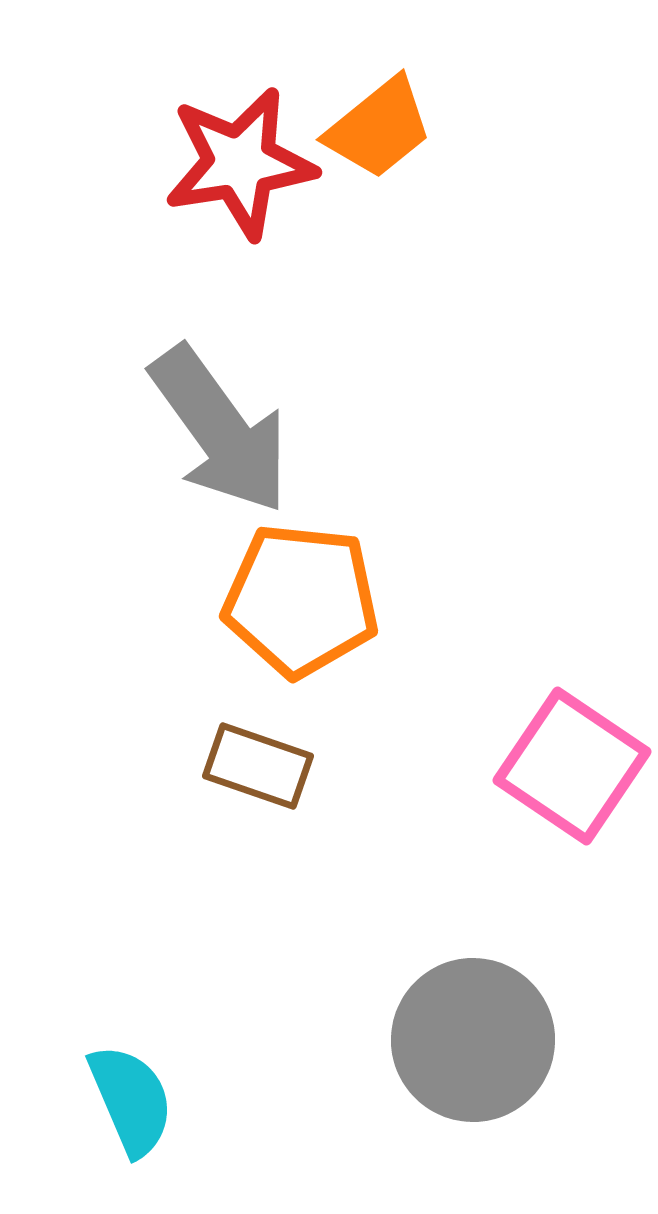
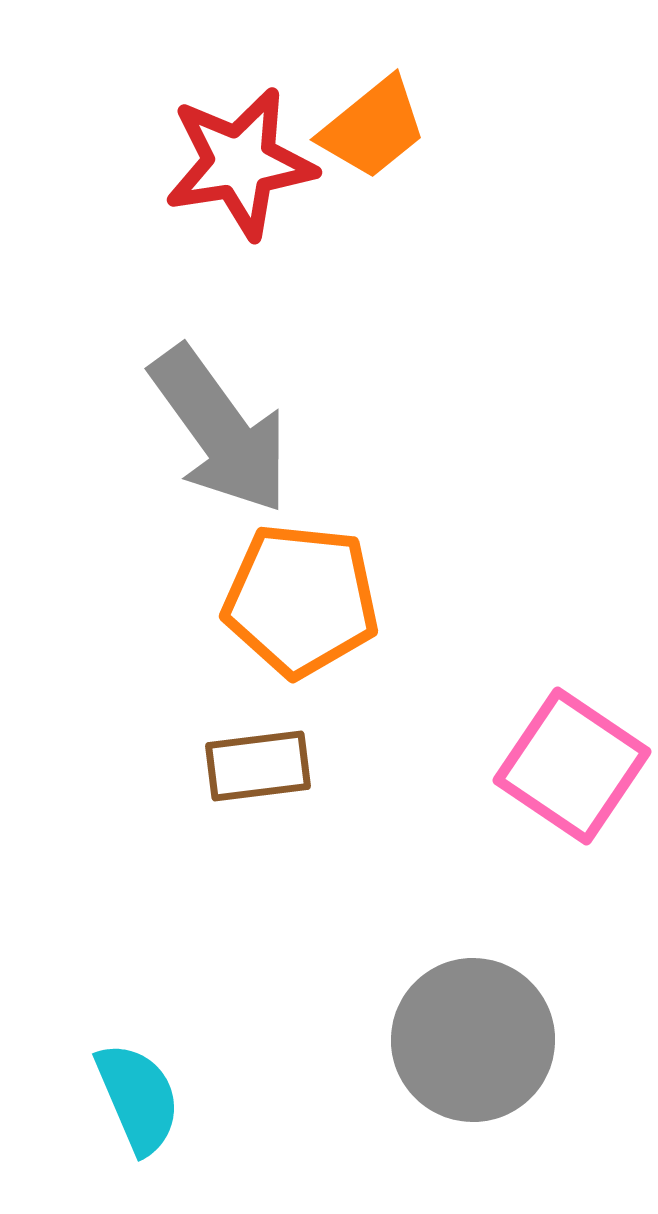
orange trapezoid: moved 6 px left
brown rectangle: rotated 26 degrees counterclockwise
cyan semicircle: moved 7 px right, 2 px up
